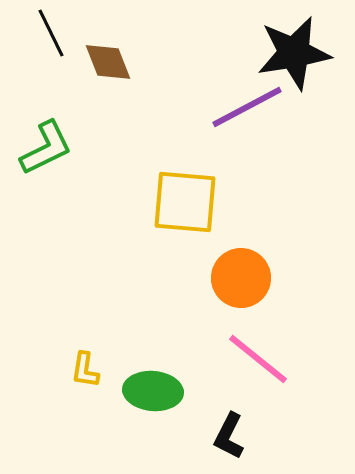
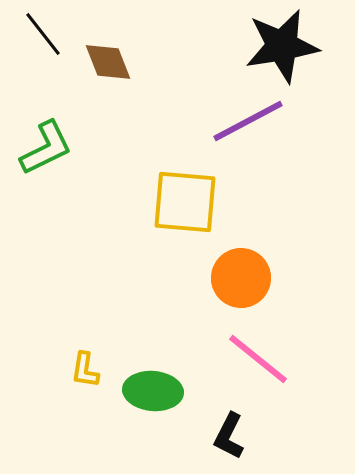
black line: moved 8 px left, 1 px down; rotated 12 degrees counterclockwise
black star: moved 12 px left, 7 px up
purple line: moved 1 px right, 14 px down
